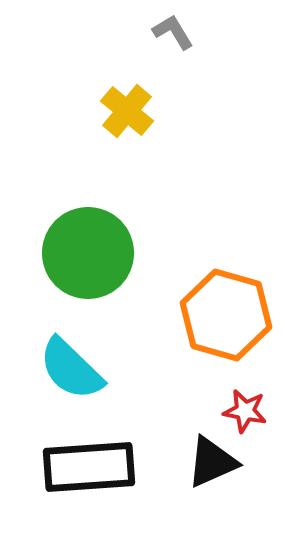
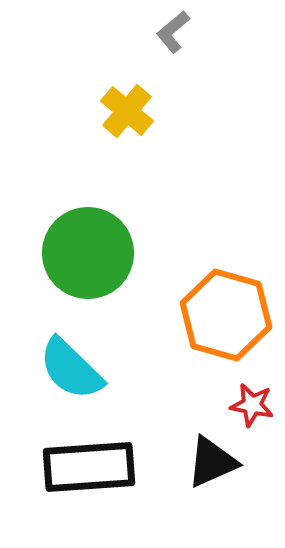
gray L-shape: rotated 99 degrees counterclockwise
red star: moved 7 px right, 6 px up
